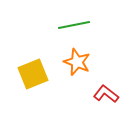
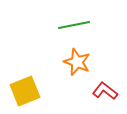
yellow square: moved 8 px left, 17 px down
red L-shape: moved 1 px left, 3 px up
